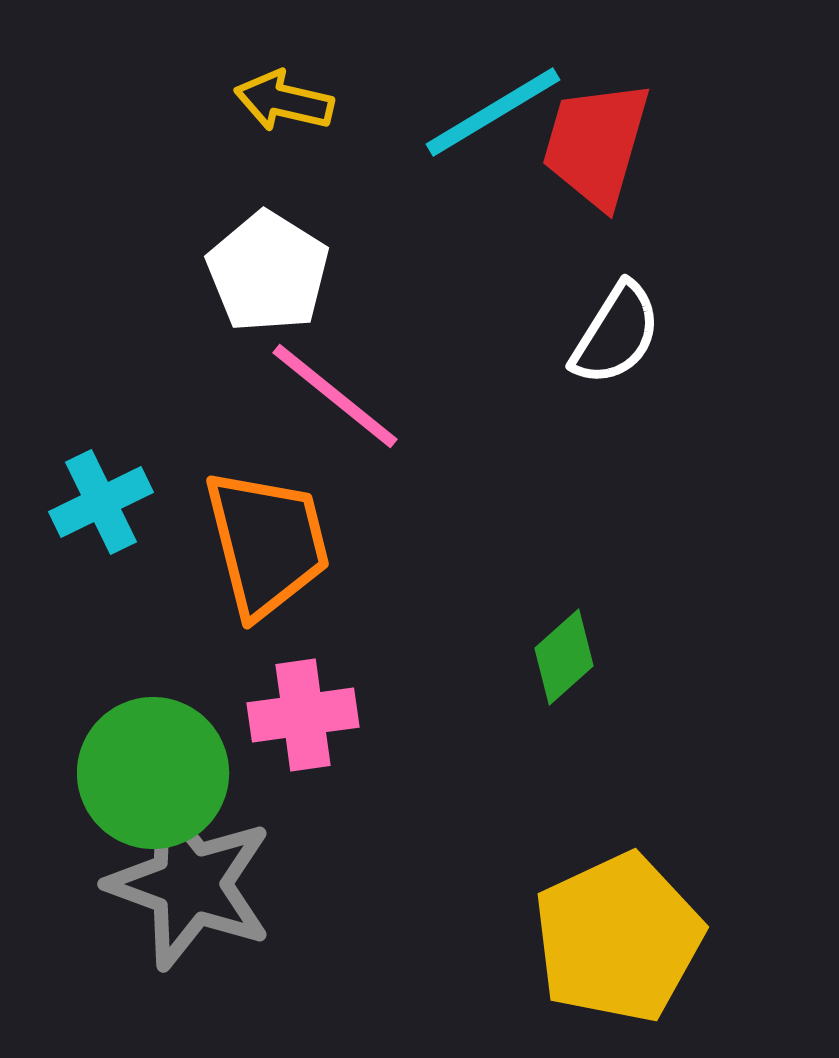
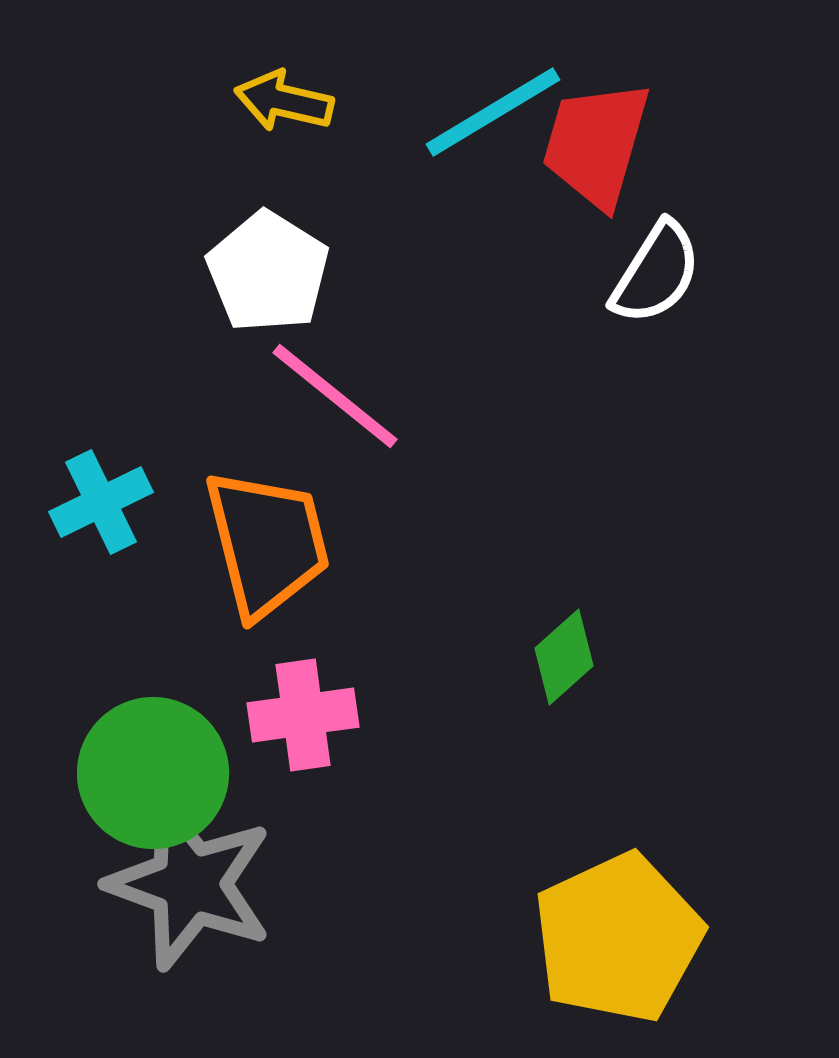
white semicircle: moved 40 px right, 61 px up
